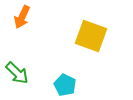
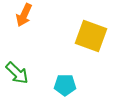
orange arrow: moved 2 px right, 2 px up
cyan pentagon: rotated 25 degrees counterclockwise
